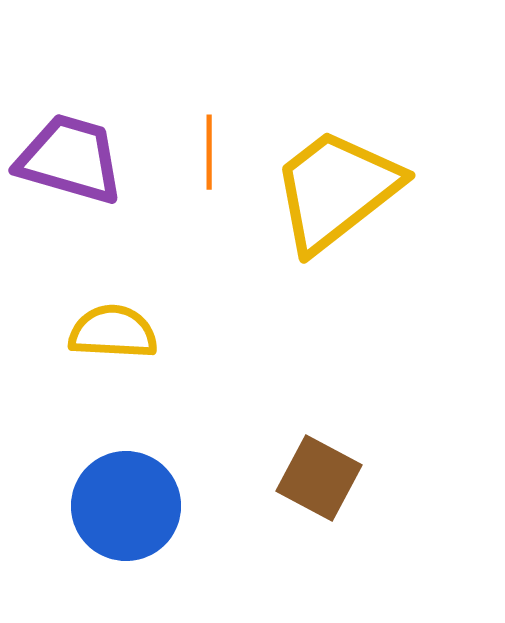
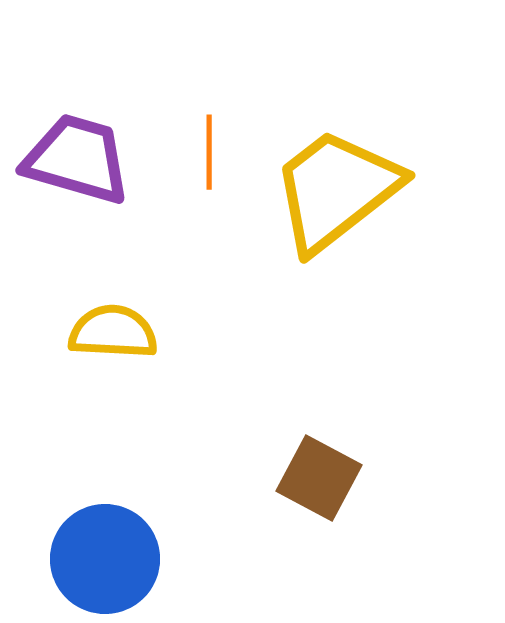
purple trapezoid: moved 7 px right
blue circle: moved 21 px left, 53 px down
